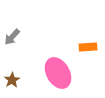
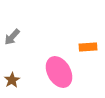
pink ellipse: moved 1 px right, 1 px up
